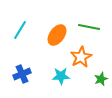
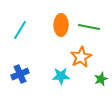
orange ellipse: moved 4 px right, 10 px up; rotated 35 degrees counterclockwise
blue cross: moved 2 px left
